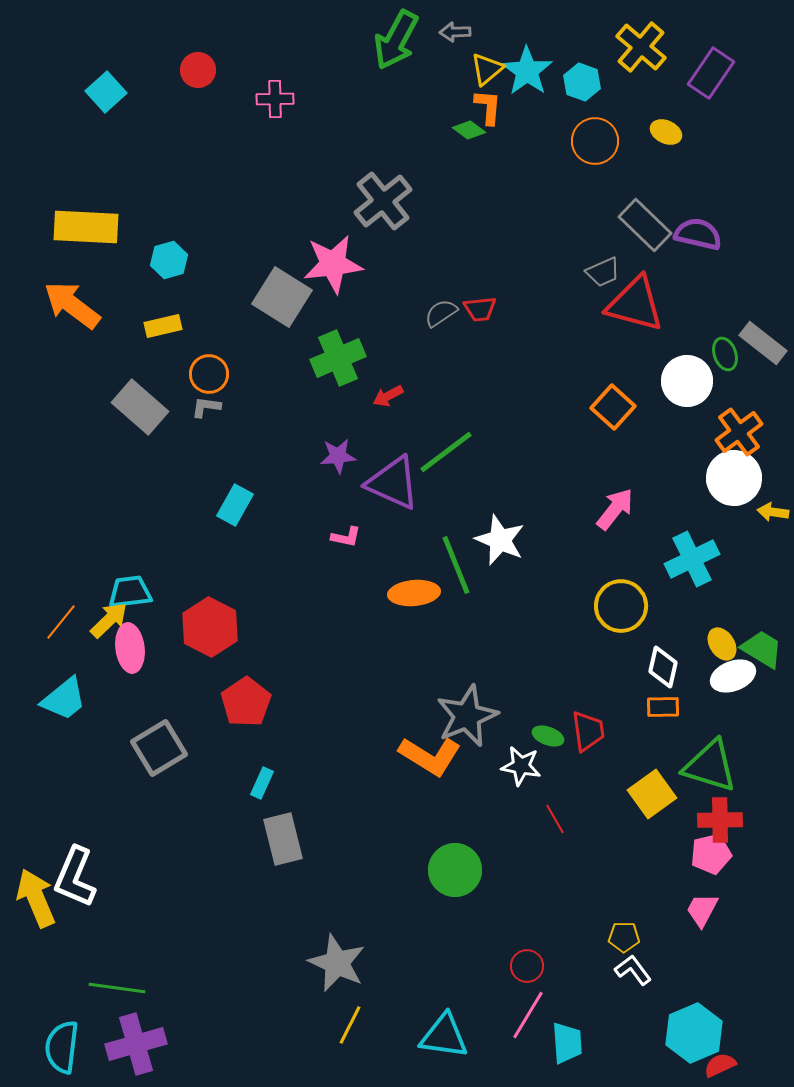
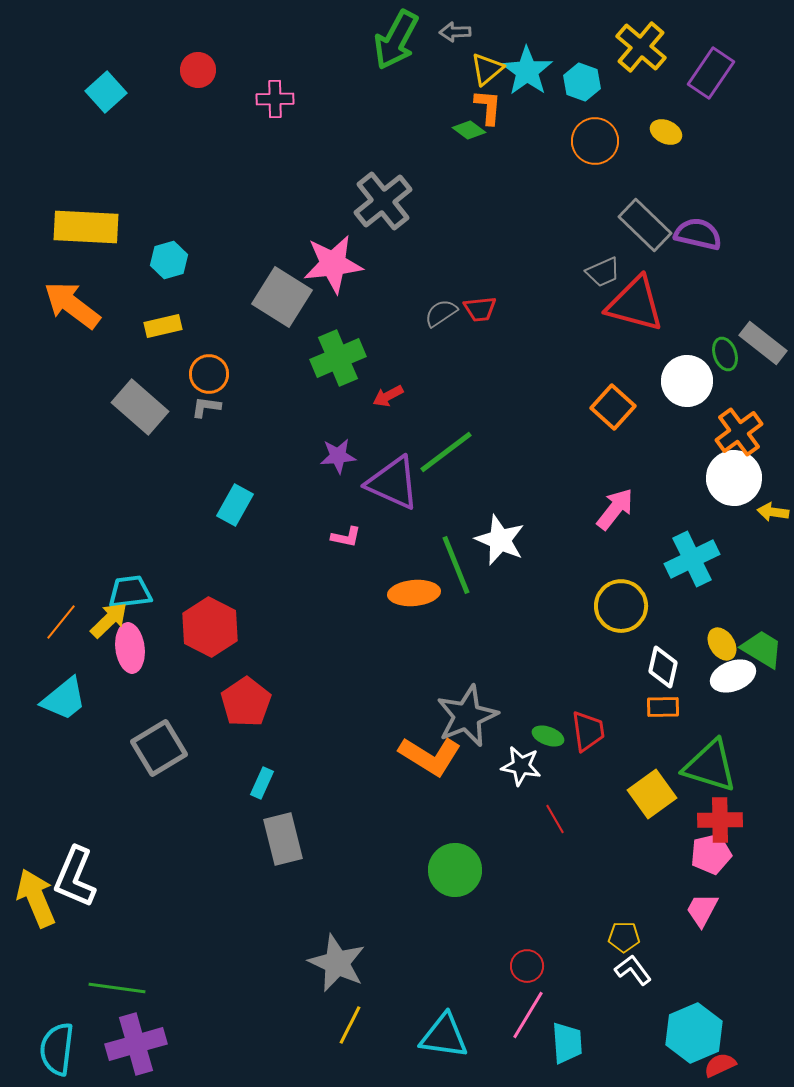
cyan semicircle at (62, 1047): moved 5 px left, 2 px down
